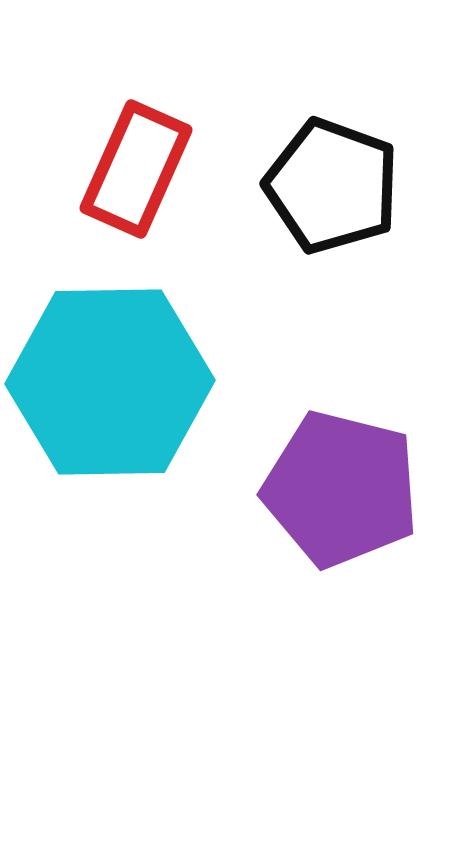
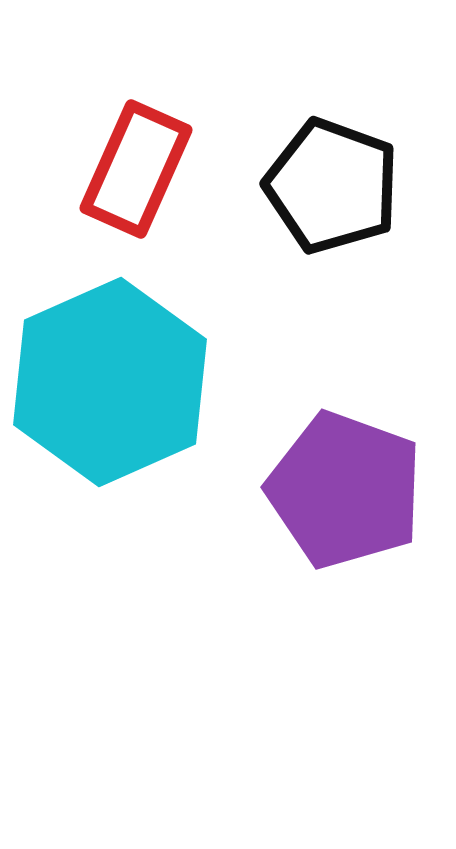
cyan hexagon: rotated 23 degrees counterclockwise
purple pentagon: moved 4 px right, 1 px down; rotated 6 degrees clockwise
